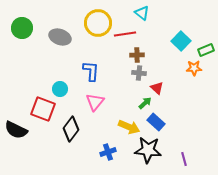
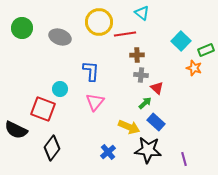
yellow circle: moved 1 px right, 1 px up
orange star: rotated 21 degrees clockwise
gray cross: moved 2 px right, 2 px down
black diamond: moved 19 px left, 19 px down
blue cross: rotated 21 degrees counterclockwise
